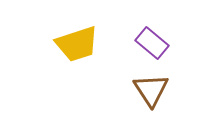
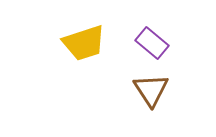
yellow trapezoid: moved 7 px right, 1 px up
